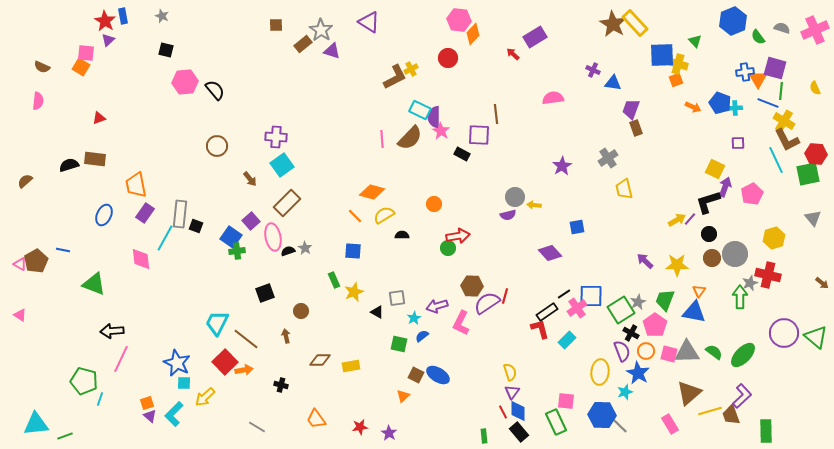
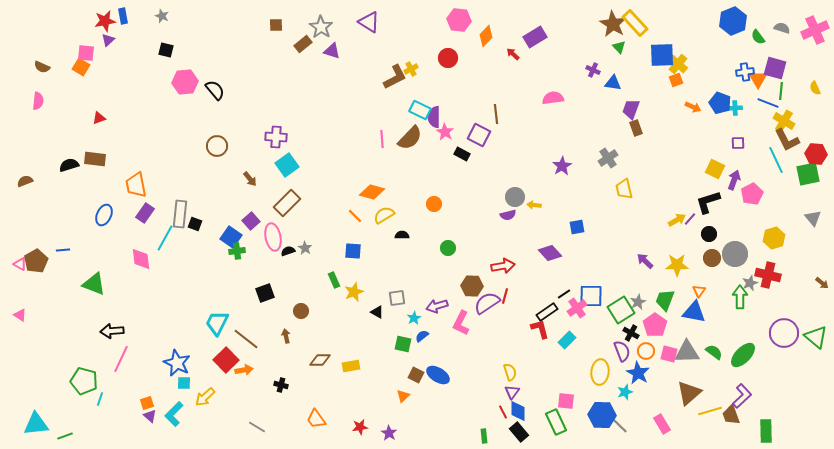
red star at (105, 21): rotated 30 degrees clockwise
gray star at (321, 30): moved 3 px up
orange diamond at (473, 34): moved 13 px right, 2 px down
green triangle at (695, 41): moved 76 px left, 6 px down
yellow cross at (678, 64): rotated 24 degrees clockwise
pink star at (441, 131): moved 4 px right, 1 px down
purple square at (479, 135): rotated 25 degrees clockwise
cyan square at (282, 165): moved 5 px right
brown semicircle at (25, 181): rotated 21 degrees clockwise
purple arrow at (725, 187): moved 9 px right, 7 px up
black square at (196, 226): moved 1 px left, 2 px up
red arrow at (458, 236): moved 45 px right, 30 px down
blue line at (63, 250): rotated 16 degrees counterclockwise
green square at (399, 344): moved 4 px right
red square at (225, 362): moved 1 px right, 2 px up
pink rectangle at (670, 424): moved 8 px left
